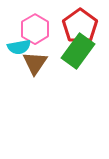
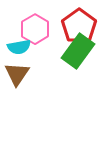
red pentagon: moved 1 px left
brown triangle: moved 18 px left, 11 px down
